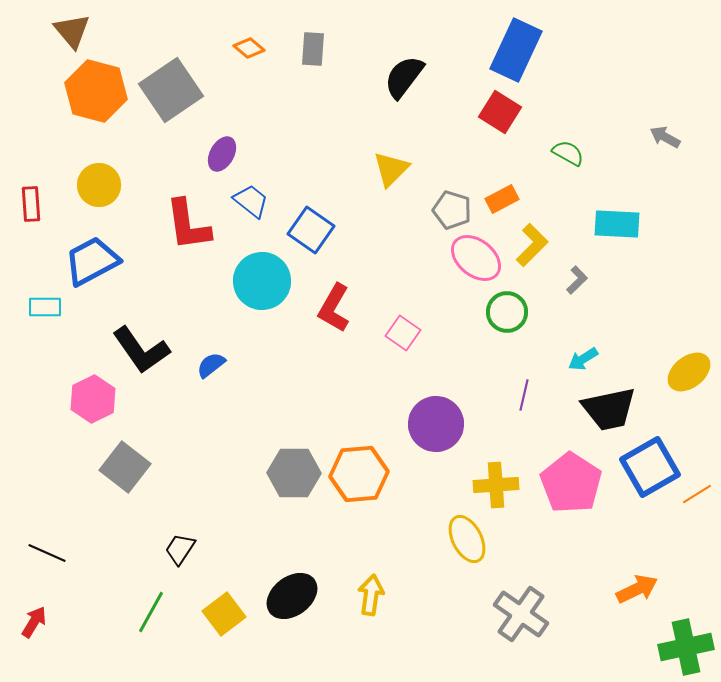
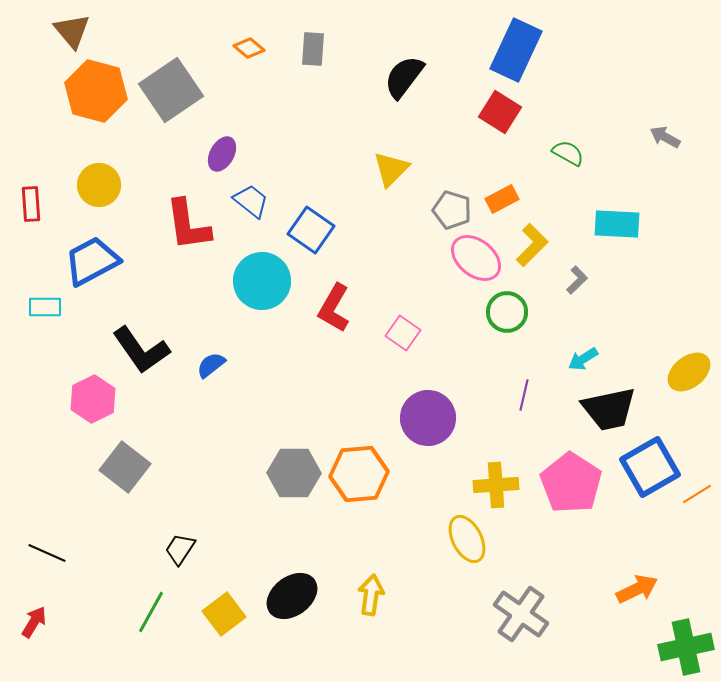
purple circle at (436, 424): moved 8 px left, 6 px up
